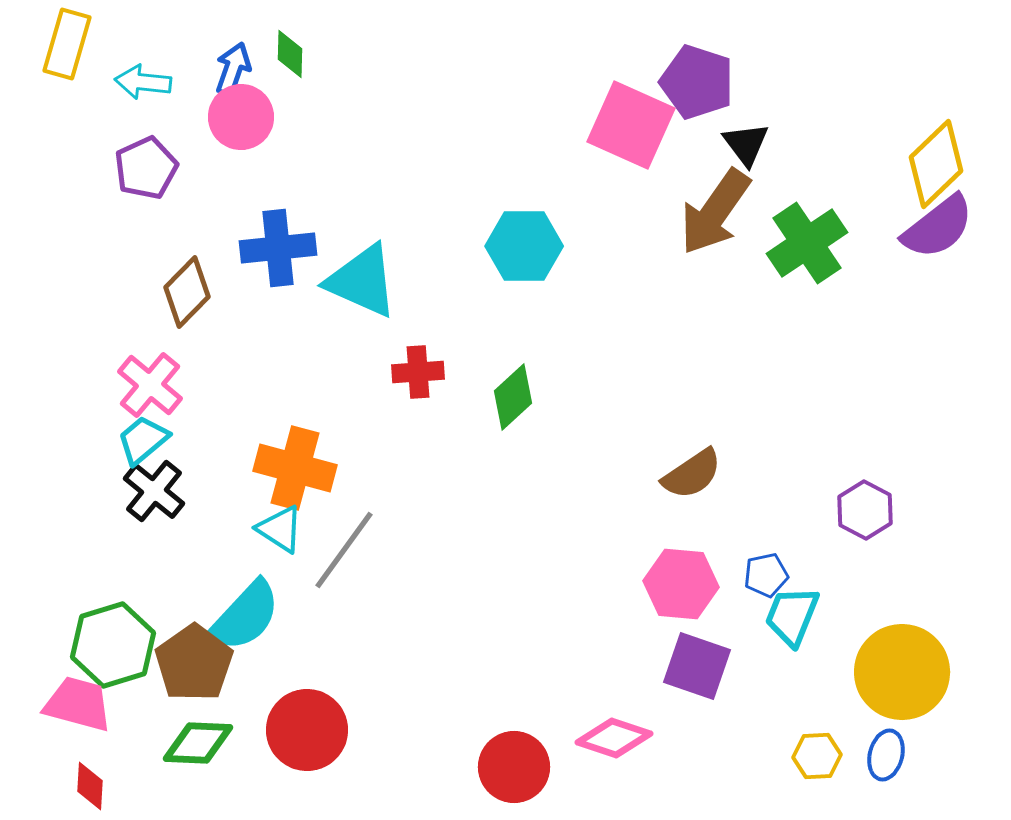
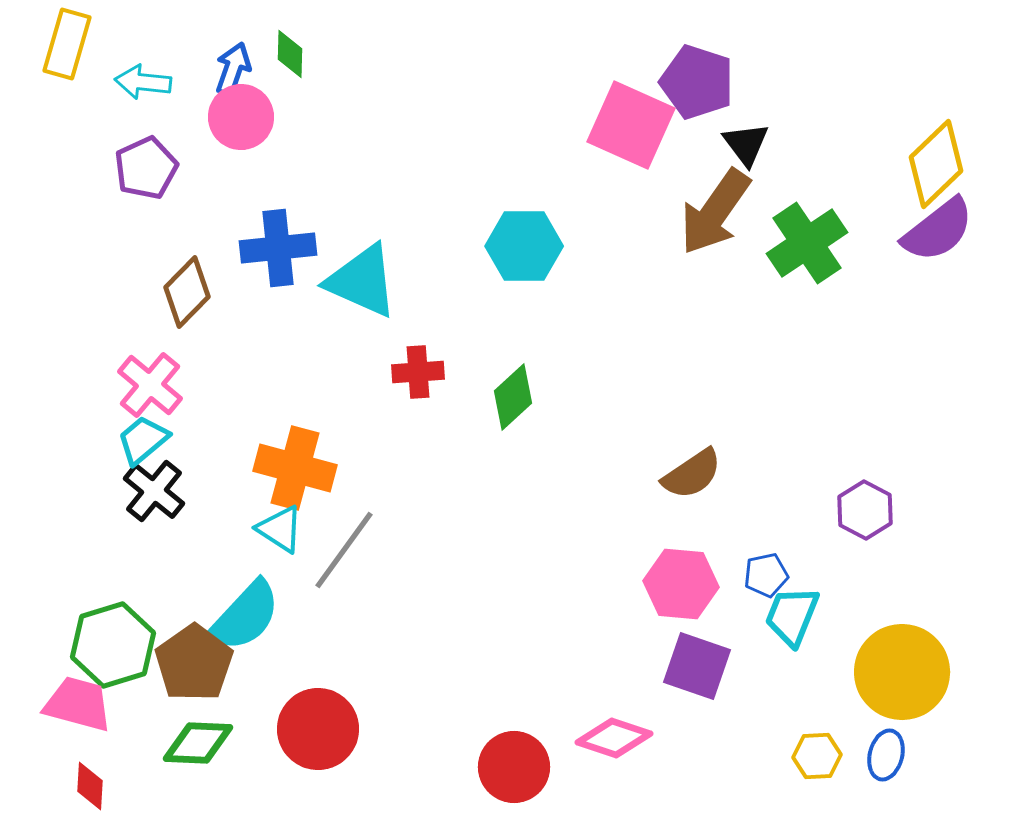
purple semicircle at (938, 227): moved 3 px down
red circle at (307, 730): moved 11 px right, 1 px up
